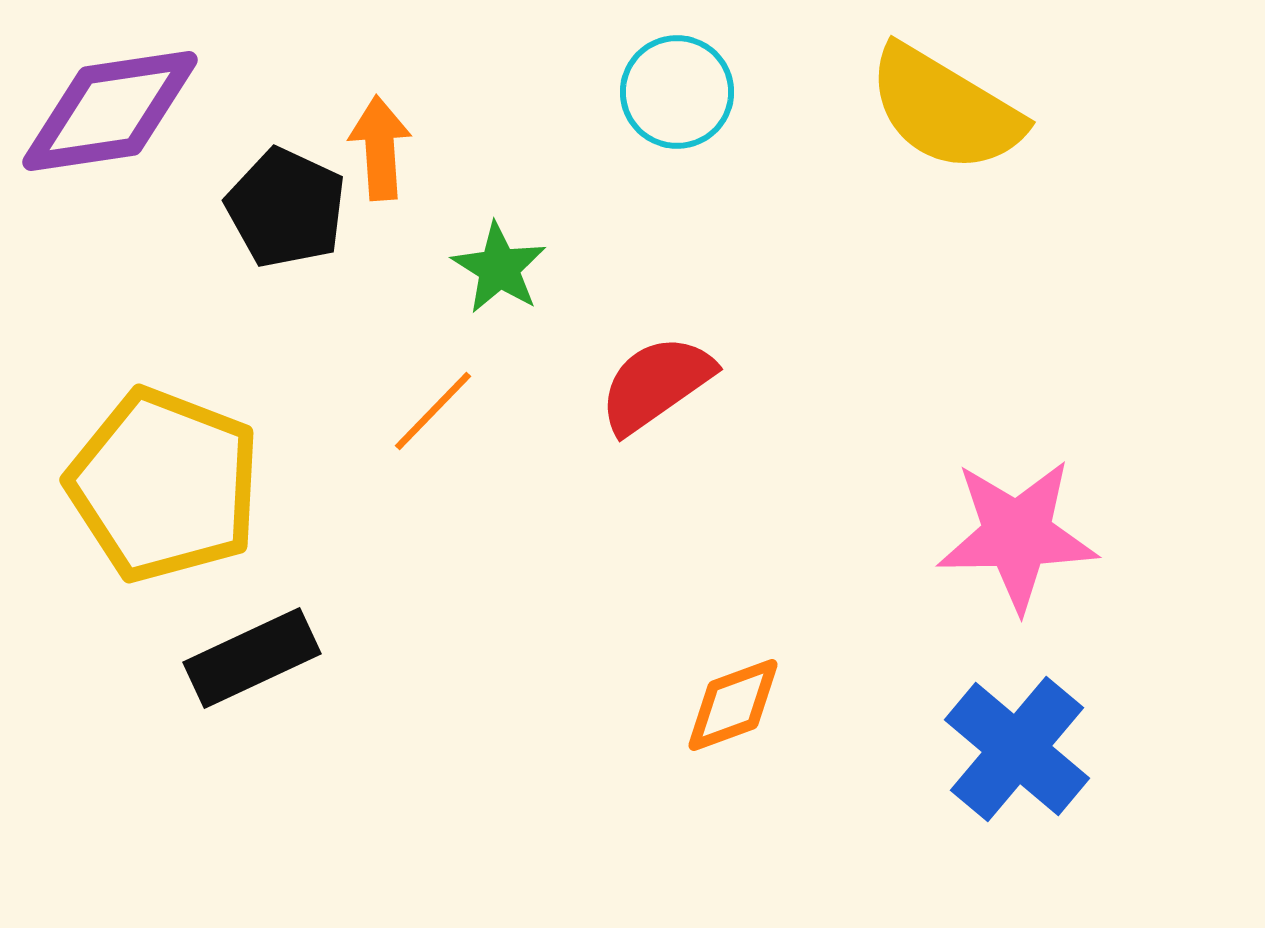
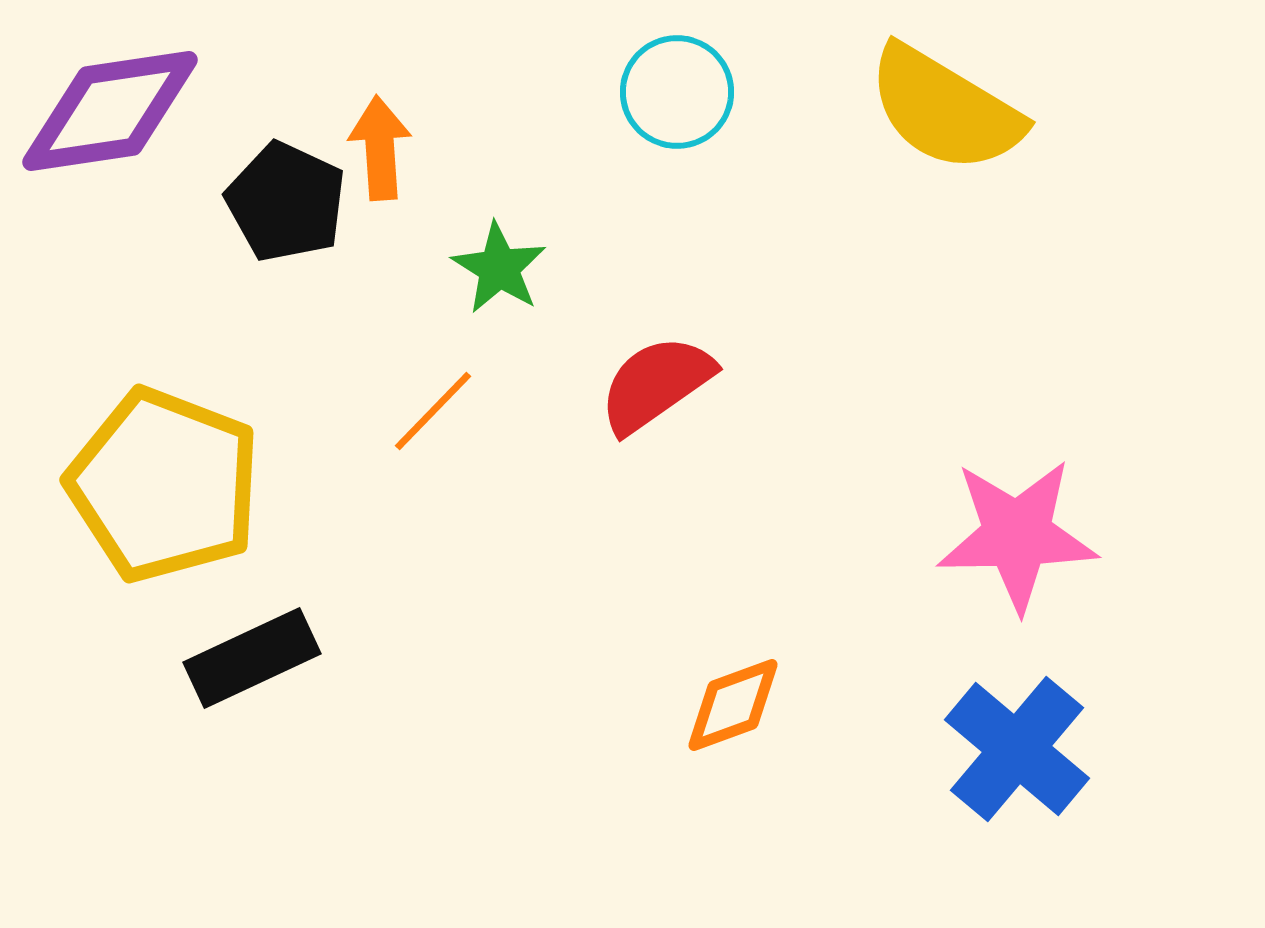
black pentagon: moved 6 px up
